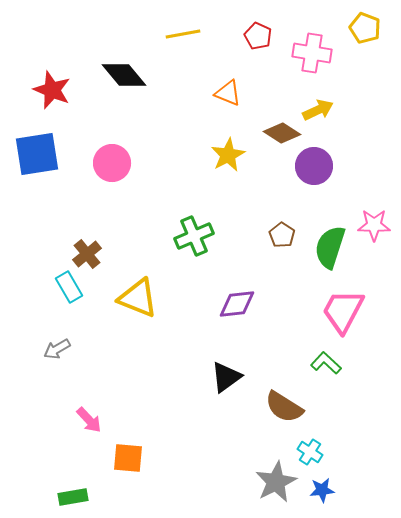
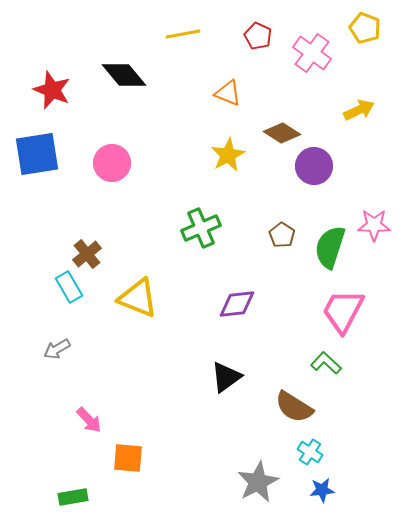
pink cross: rotated 27 degrees clockwise
yellow arrow: moved 41 px right
green cross: moved 7 px right, 8 px up
brown semicircle: moved 10 px right
gray star: moved 18 px left
